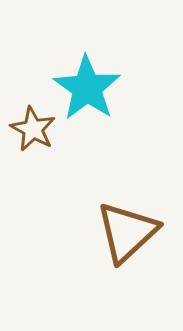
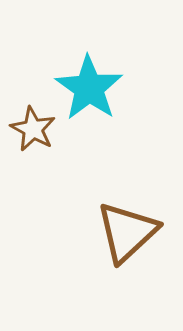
cyan star: moved 2 px right
